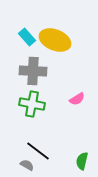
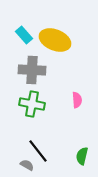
cyan rectangle: moved 3 px left, 2 px up
gray cross: moved 1 px left, 1 px up
pink semicircle: moved 1 px down; rotated 63 degrees counterclockwise
black line: rotated 15 degrees clockwise
green semicircle: moved 5 px up
